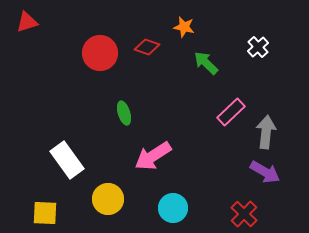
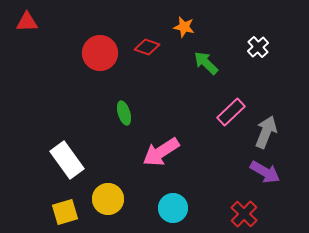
red triangle: rotated 15 degrees clockwise
gray arrow: rotated 16 degrees clockwise
pink arrow: moved 8 px right, 4 px up
yellow square: moved 20 px right, 1 px up; rotated 20 degrees counterclockwise
